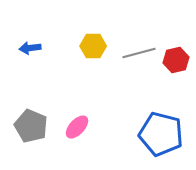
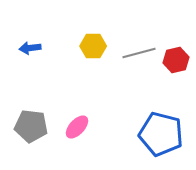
gray pentagon: rotated 16 degrees counterclockwise
